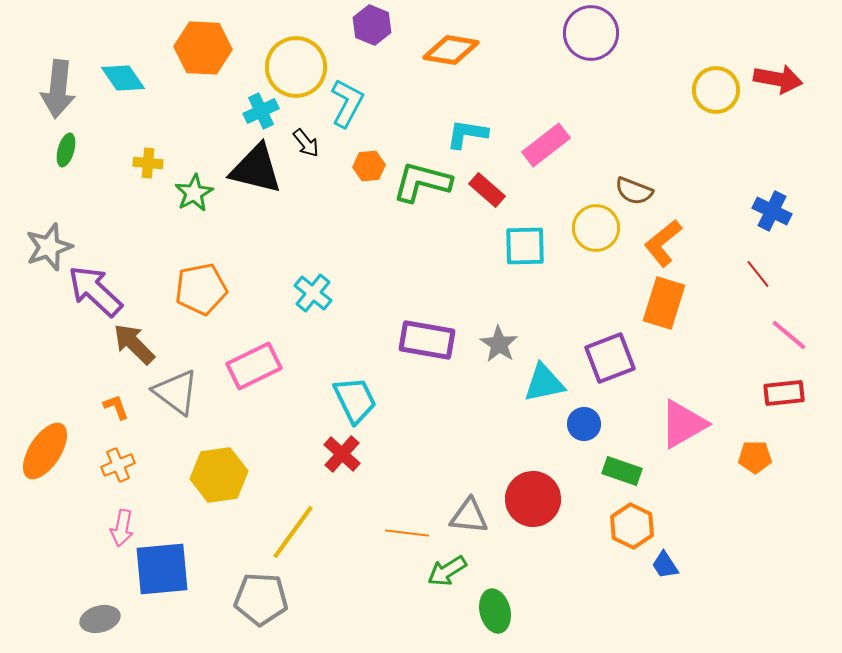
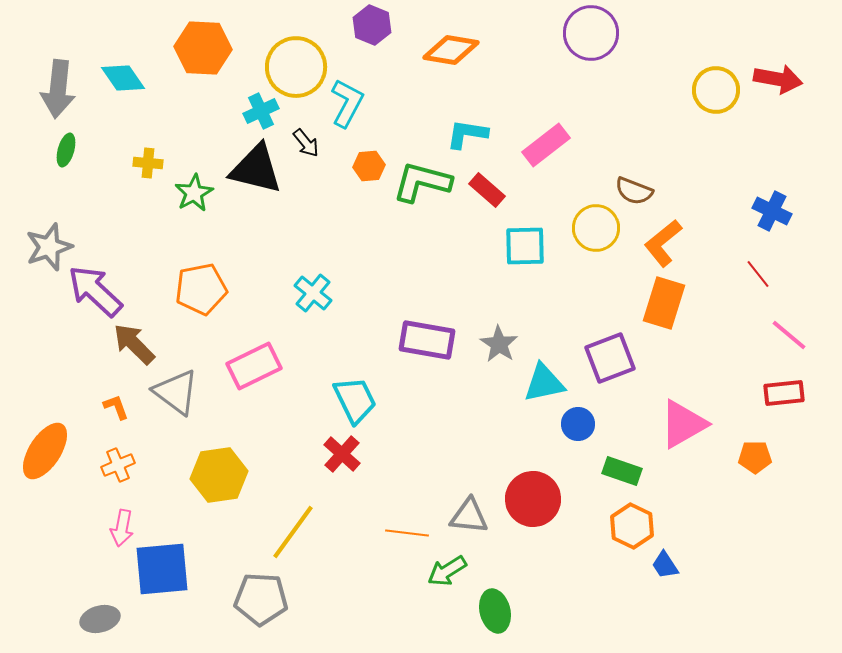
blue circle at (584, 424): moved 6 px left
